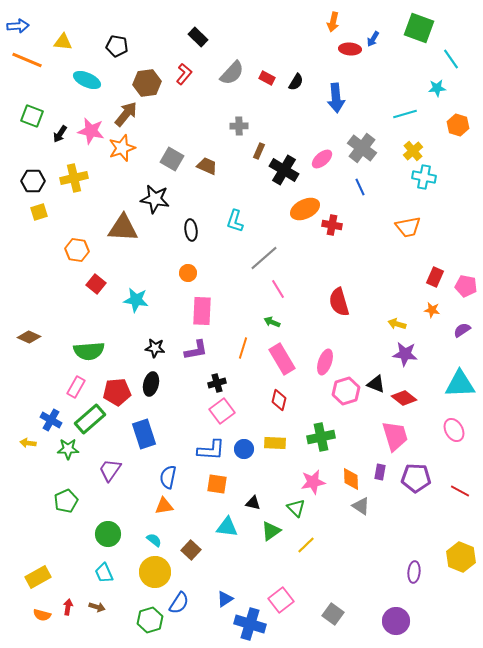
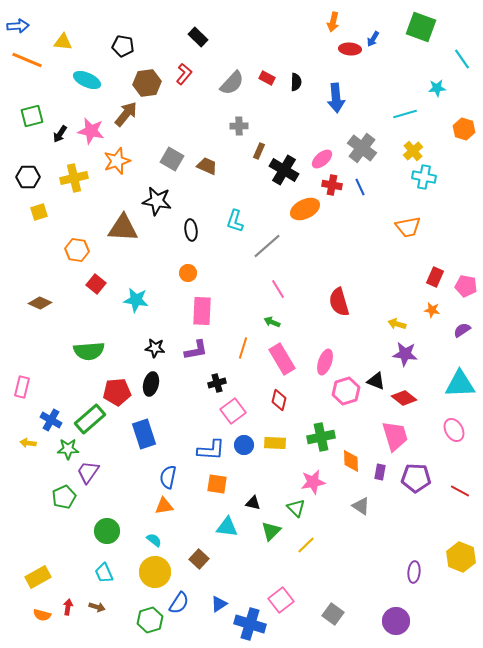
green square at (419, 28): moved 2 px right, 1 px up
black pentagon at (117, 46): moved 6 px right
cyan line at (451, 59): moved 11 px right
gray semicircle at (232, 73): moved 10 px down
black semicircle at (296, 82): rotated 30 degrees counterclockwise
green square at (32, 116): rotated 35 degrees counterclockwise
orange hexagon at (458, 125): moved 6 px right, 4 px down
orange star at (122, 148): moved 5 px left, 13 px down
black hexagon at (33, 181): moved 5 px left, 4 px up
black star at (155, 199): moved 2 px right, 2 px down
red cross at (332, 225): moved 40 px up
gray line at (264, 258): moved 3 px right, 12 px up
brown diamond at (29, 337): moved 11 px right, 34 px up
black triangle at (376, 384): moved 3 px up
pink rectangle at (76, 387): moved 54 px left; rotated 15 degrees counterclockwise
pink square at (222, 411): moved 11 px right
blue circle at (244, 449): moved 4 px up
purple trapezoid at (110, 470): moved 22 px left, 2 px down
orange diamond at (351, 479): moved 18 px up
green pentagon at (66, 501): moved 2 px left, 4 px up
green triangle at (271, 531): rotated 10 degrees counterclockwise
green circle at (108, 534): moved 1 px left, 3 px up
brown square at (191, 550): moved 8 px right, 9 px down
blue triangle at (225, 599): moved 6 px left, 5 px down
